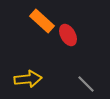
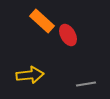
yellow arrow: moved 2 px right, 4 px up
gray line: rotated 54 degrees counterclockwise
